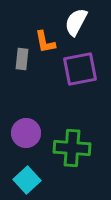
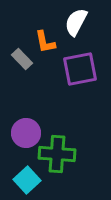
gray rectangle: rotated 50 degrees counterclockwise
green cross: moved 15 px left, 6 px down
